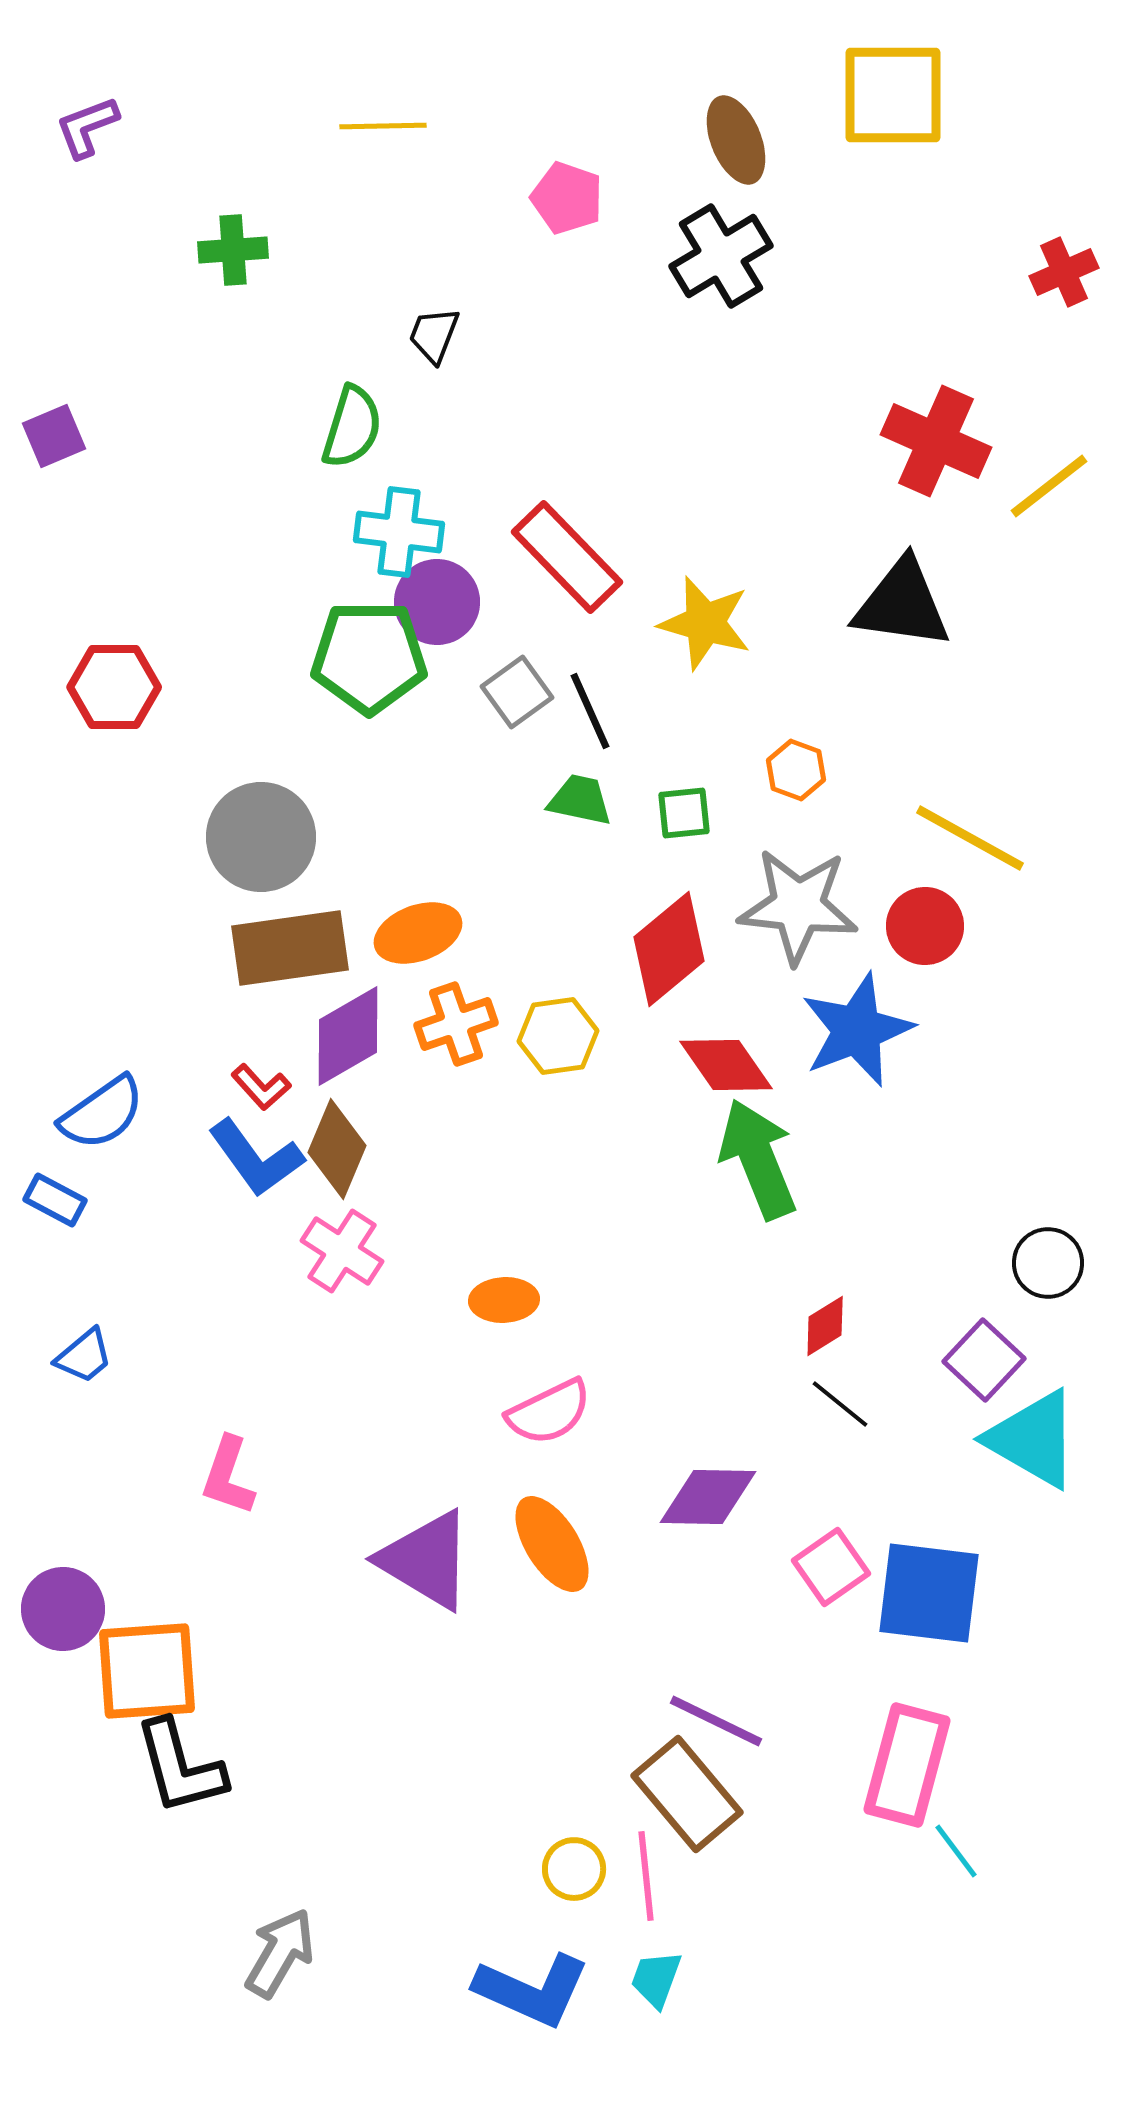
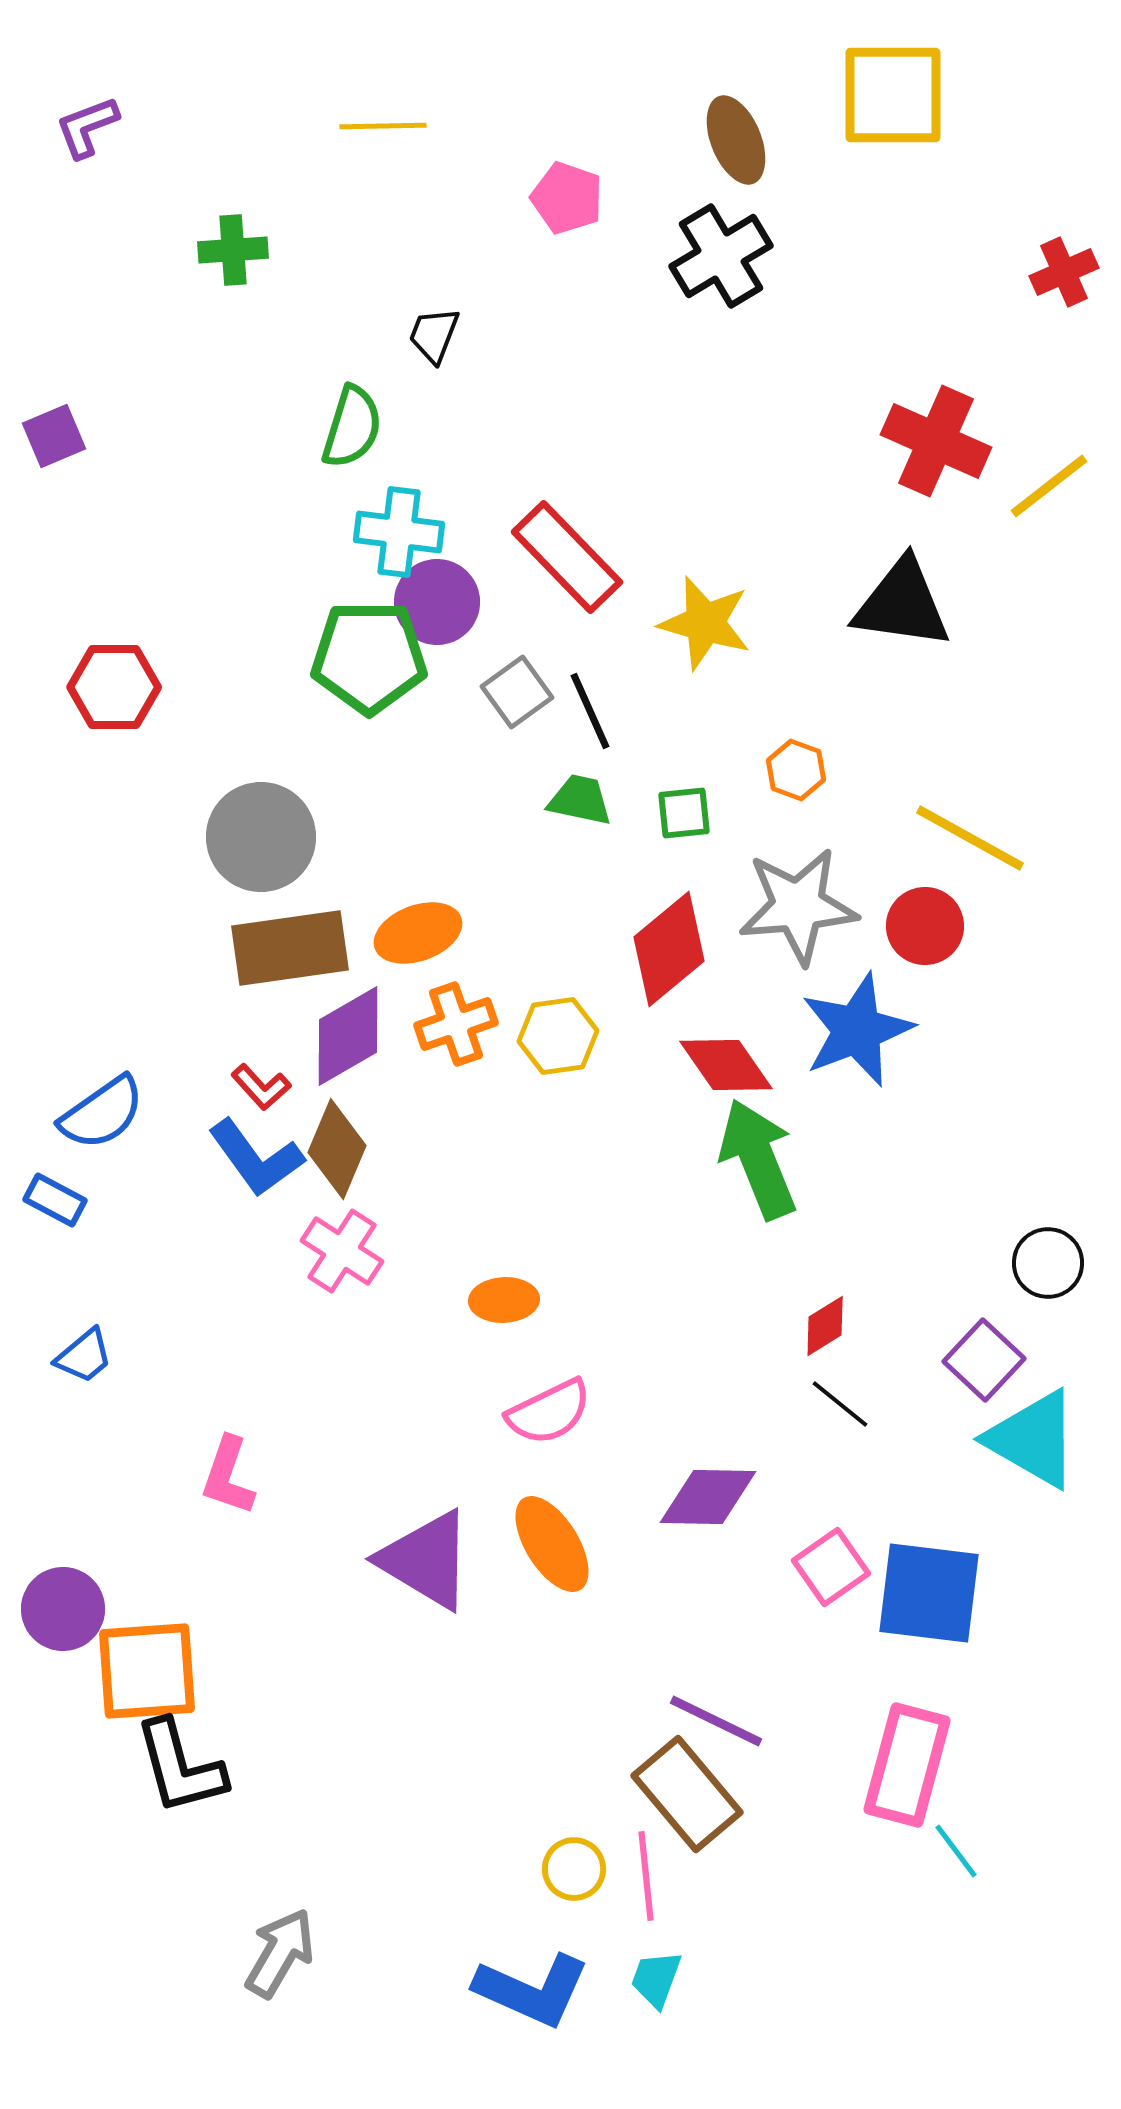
gray star at (798, 906): rotated 11 degrees counterclockwise
